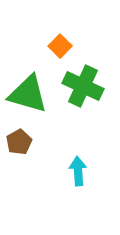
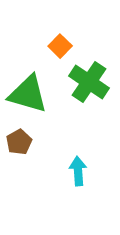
green cross: moved 6 px right, 4 px up; rotated 9 degrees clockwise
